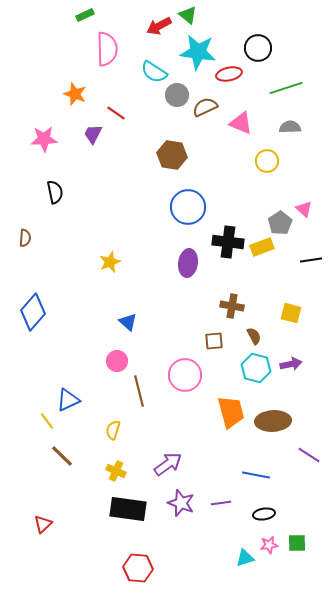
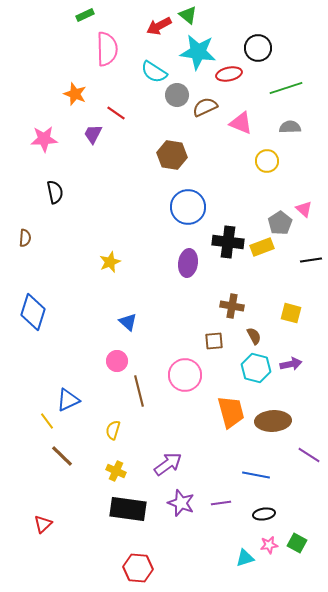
blue diamond at (33, 312): rotated 24 degrees counterclockwise
green square at (297, 543): rotated 30 degrees clockwise
